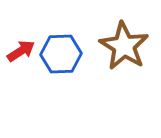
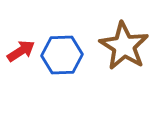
blue hexagon: moved 1 px right, 1 px down
